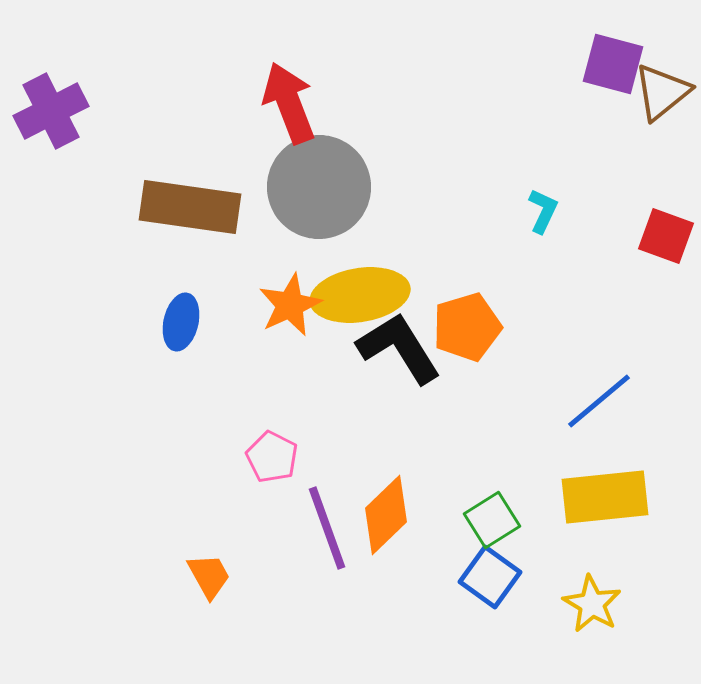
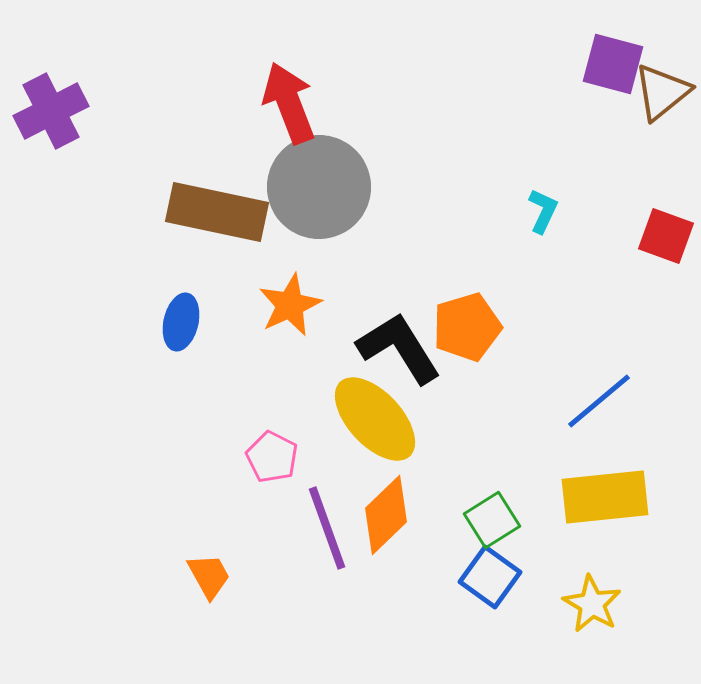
brown rectangle: moved 27 px right, 5 px down; rotated 4 degrees clockwise
yellow ellipse: moved 15 px right, 124 px down; rotated 56 degrees clockwise
